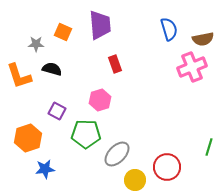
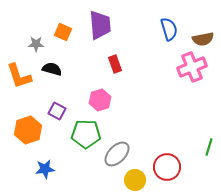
orange hexagon: moved 8 px up
